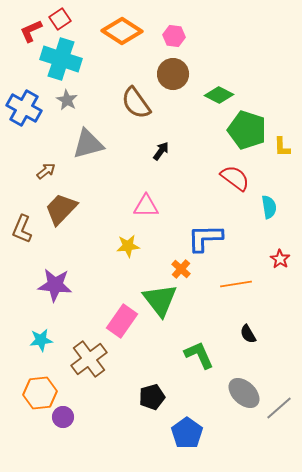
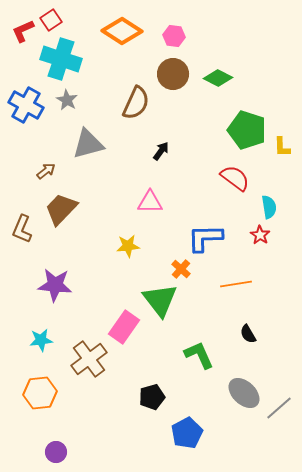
red square: moved 9 px left, 1 px down
red L-shape: moved 8 px left
green diamond: moved 1 px left, 17 px up
brown semicircle: rotated 120 degrees counterclockwise
blue cross: moved 2 px right, 3 px up
pink triangle: moved 4 px right, 4 px up
red star: moved 20 px left, 24 px up
pink rectangle: moved 2 px right, 6 px down
purple circle: moved 7 px left, 35 px down
blue pentagon: rotated 8 degrees clockwise
